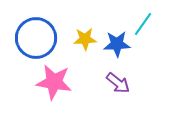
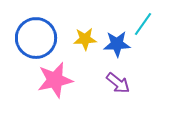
pink star: moved 1 px right, 2 px up; rotated 21 degrees counterclockwise
